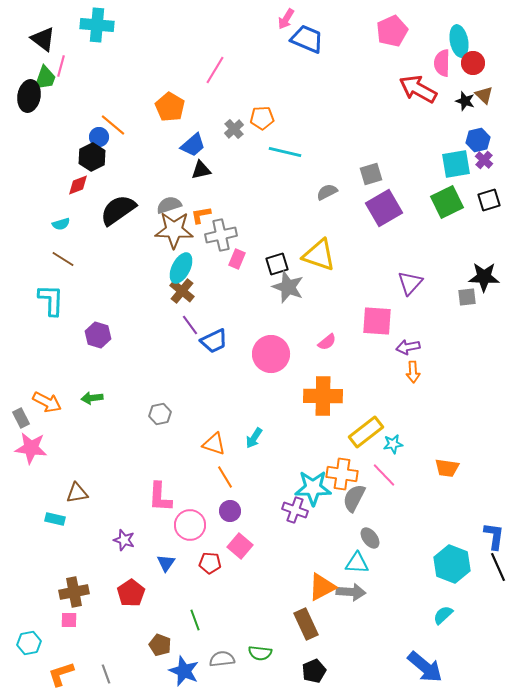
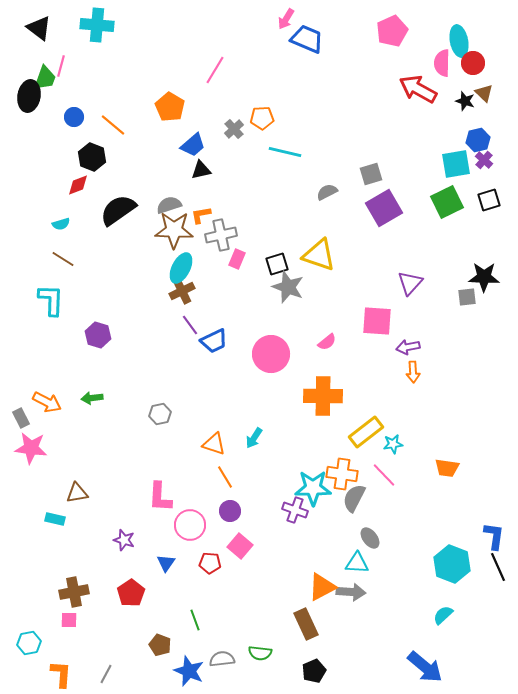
black triangle at (43, 39): moved 4 px left, 11 px up
brown triangle at (484, 95): moved 2 px up
blue circle at (99, 137): moved 25 px left, 20 px up
black hexagon at (92, 157): rotated 12 degrees counterclockwise
brown cross at (182, 291): rotated 25 degrees clockwise
blue star at (184, 671): moved 5 px right
orange L-shape at (61, 674): rotated 112 degrees clockwise
gray line at (106, 674): rotated 48 degrees clockwise
